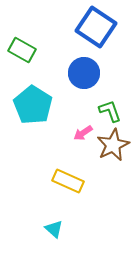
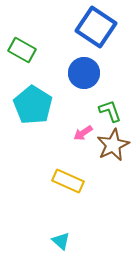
cyan triangle: moved 7 px right, 12 px down
